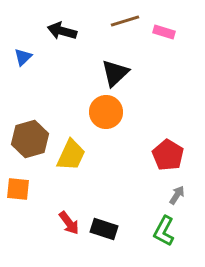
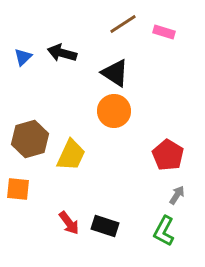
brown line: moved 2 px left, 3 px down; rotated 16 degrees counterclockwise
black arrow: moved 22 px down
black triangle: rotated 44 degrees counterclockwise
orange circle: moved 8 px right, 1 px up
black rectangle: moved 1 px right, 3 px up
